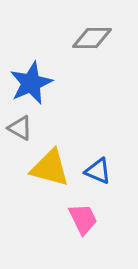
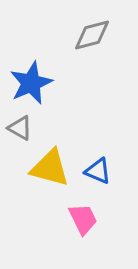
gray diamond: moved 3 px up; rotated 15 degrees counterclockwise
